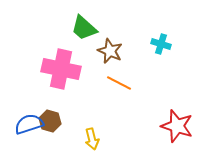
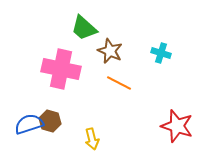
cyan cross: moved 9 px down
